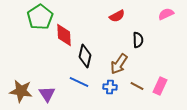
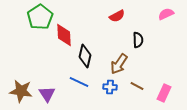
pink rectangle: moved 4 px right, 7 px down
